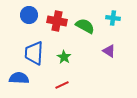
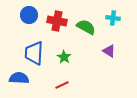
green semicircle: moved 1 px right, 1 px down
